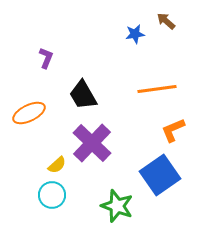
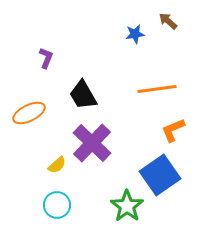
brown arrow: moved 2 px right
cyan circle: moved 5 px right, 10 px down
green star: moved 10 px right; rotated 16 degrees clockwise
